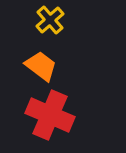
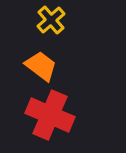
yellow cross: moved 1 px right
